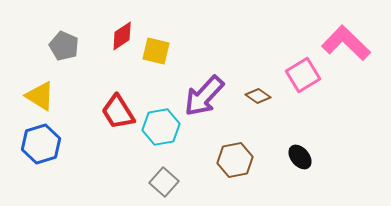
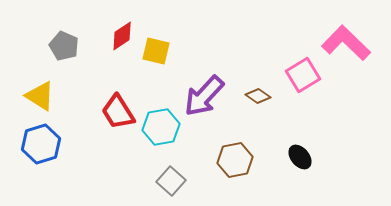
gray square: moved 7 px right, 1 px up
